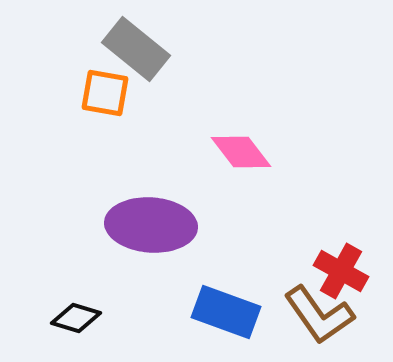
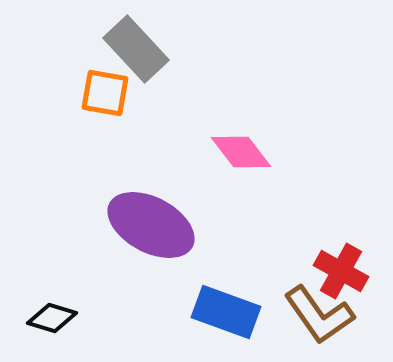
gray rectangle: rotated 8 degrees clockwise
purple ellipse: rotated 24 degrees clockwise
black diamond: moved 24 px left
